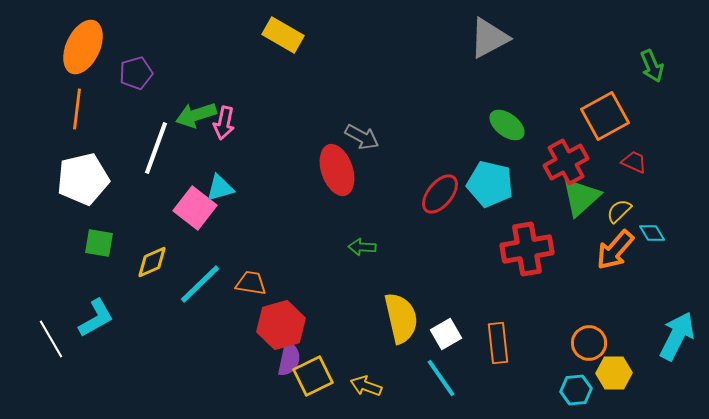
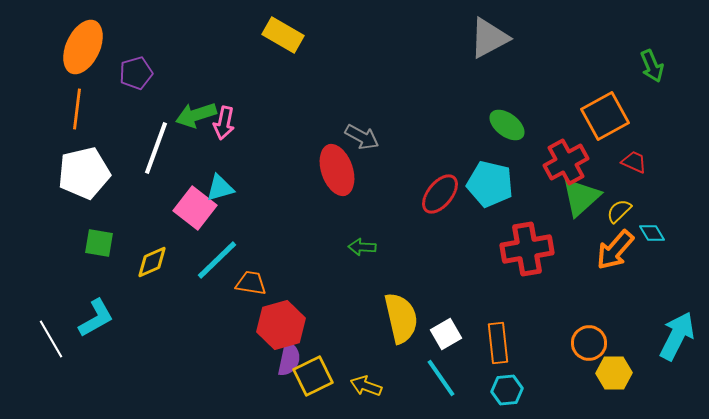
white pentagon at (83, 179): moved 1 px right, 6 px up
cyan line at (200, 284): moved 17 px right, 24 px up
cyan hexagon at (576, 390): moved 69 px left
